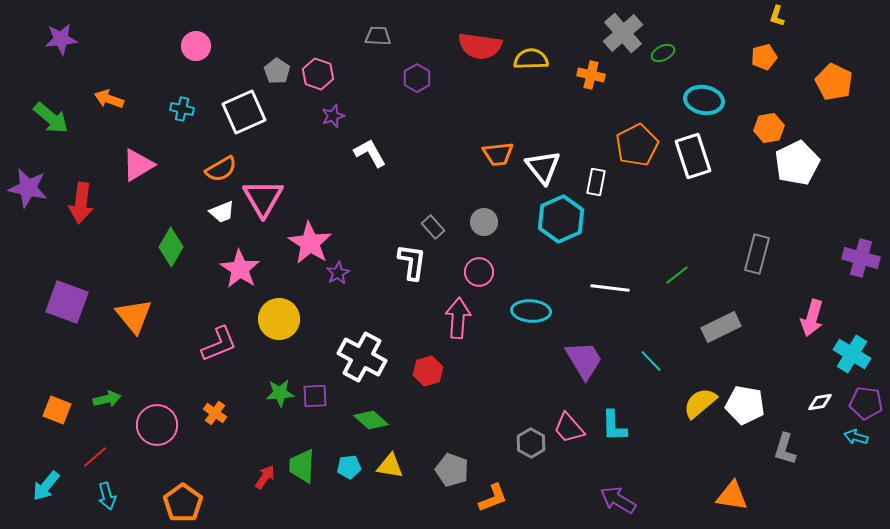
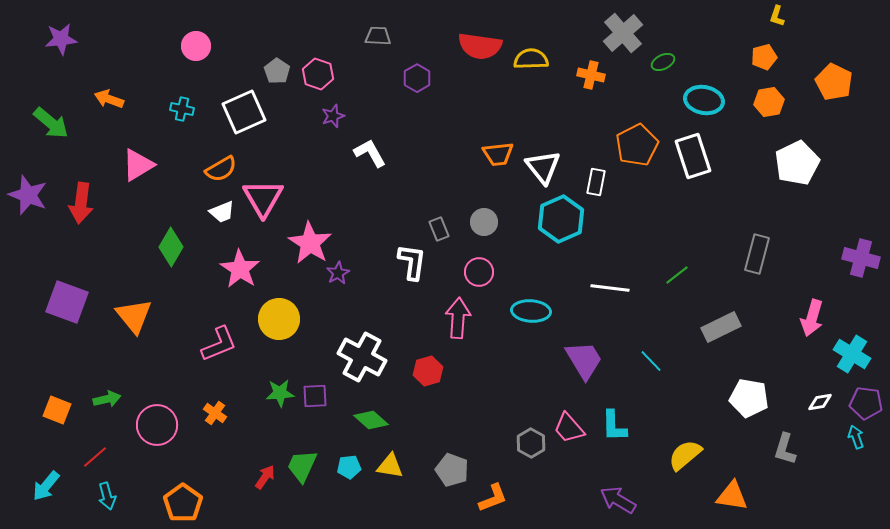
green ellipse at (663, 53): moved 9 px down
green arrow at (51, 118): moved 5 px down
orange hexagon at (769, 128): moved 26 px up
purple star at (28, 188): moved 7 px down; rotated 9 degrees clockwise
gray rectangle at (433, 227): moved 6 px right, 2 px down; rotated 20 degrees clockwise
yellow semicircle at (700, 403): moved 15 px left, 52 px down
white pentagon at (745, 405): moved 4 px right, 7 px up
cyan arrow at (856, 437): rotated 55 degrees clockwise
green trapezoid at (302, 466): rotated 21 degrees clockwise
